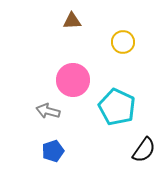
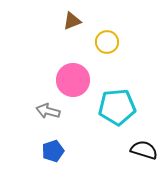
brown triangle: rotated 18 degrees counterclockwise
yellow circle: moved 16 px left
cyan pentagon: rotated 30 degrees counterclockwise
black semicircle: rotated 108 degrees counterclockwise
